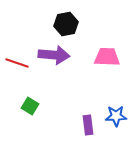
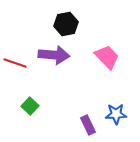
pink trapezoid: rotated 44 degrees clockwise
red line: moved 2 px left
green square: rotated 12 degrees clockwise
blue star: moved 2 px up
purple rectangle: rotated 18 degrees counterclockwise
